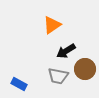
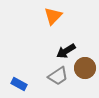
orange triangle: moved 1 px right, 9 px up; rotated 12 degrees counterclockwise
brown circle: moved 1 px up
gray trapezoid: rotated 45 degrees counterclockwise
